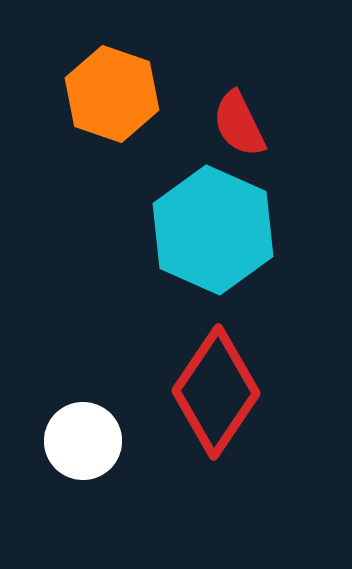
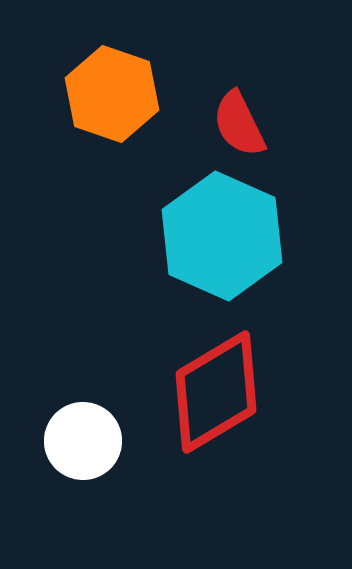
cyan hexagon: moved 9 px right, 6 px down
red diamond: rotated 25 degrees clockwise
